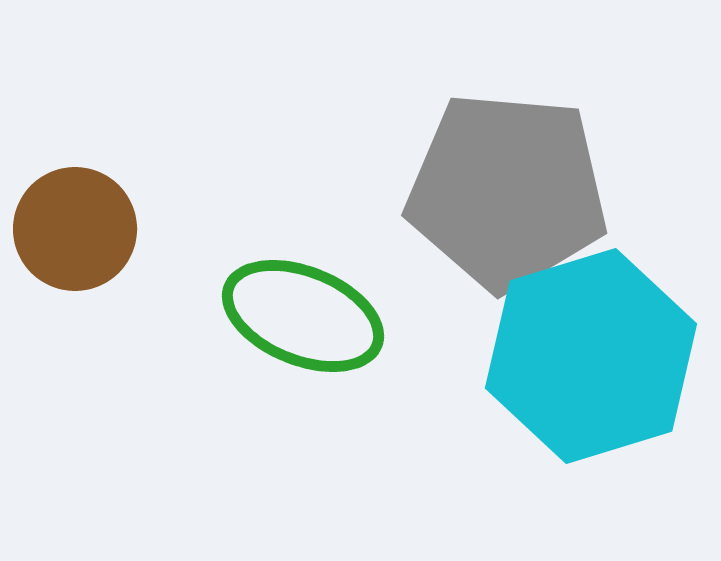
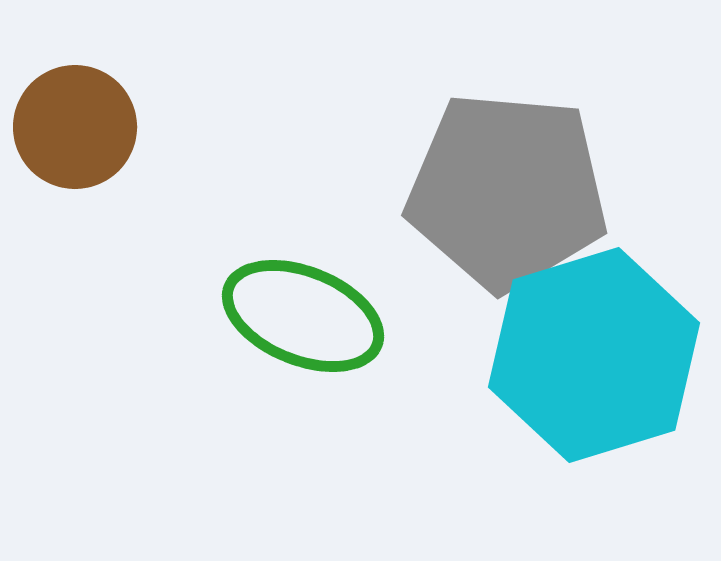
brown circle: moved 102 px up
cyan hexagon: moved 3 px right, 1 px up
